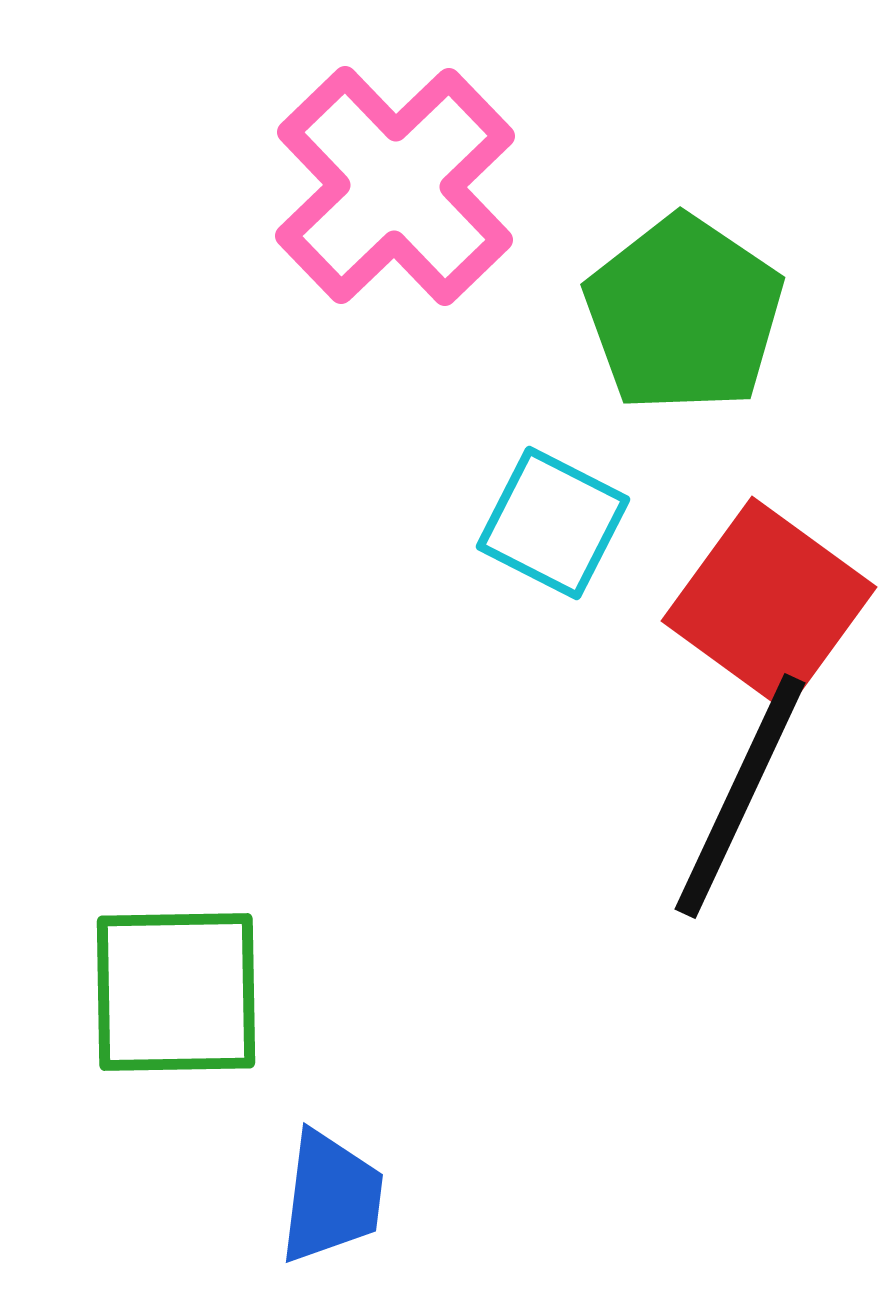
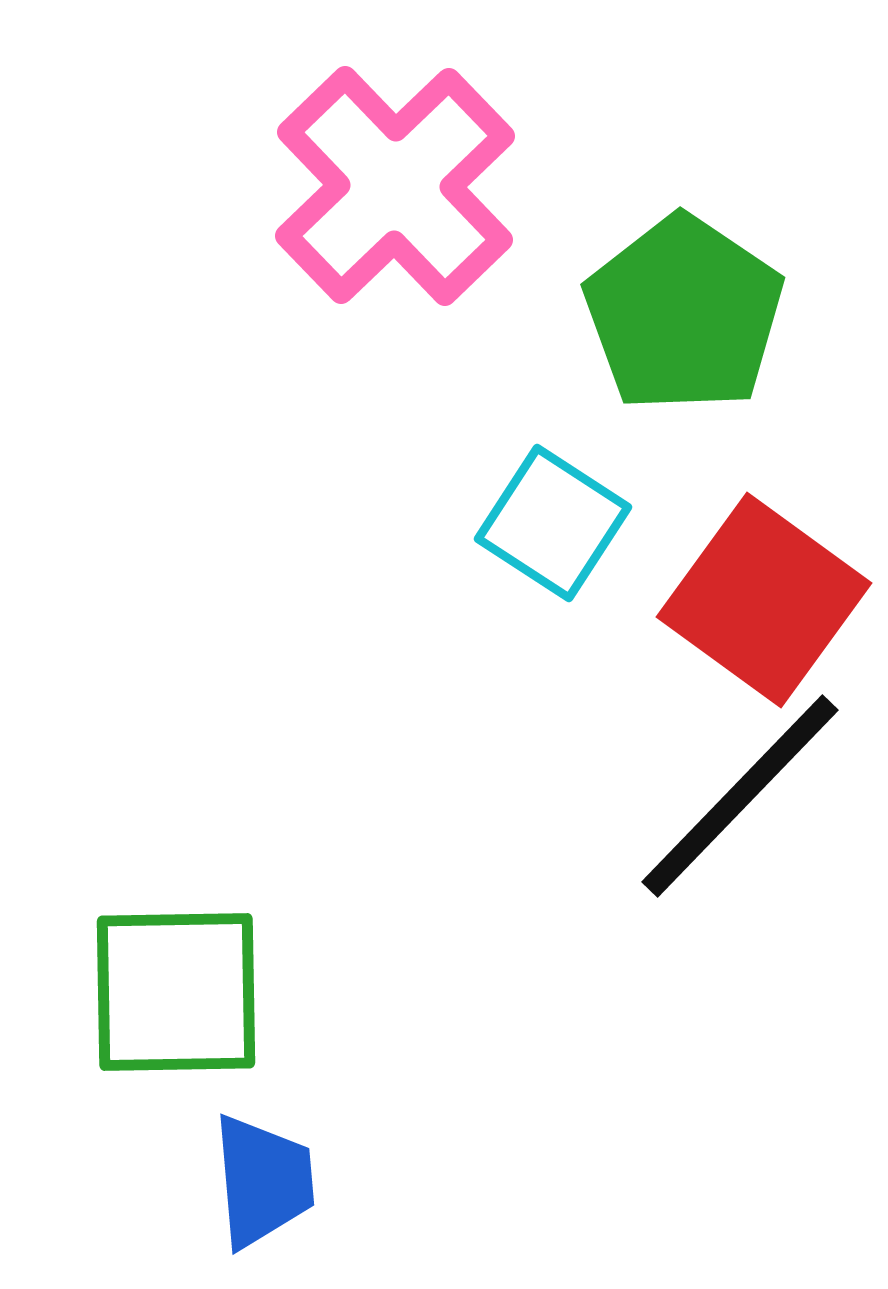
cyan square: rotated 6 degrees clockwise
red square: moved 5 px left, 4 px up
black line: rotated 19 degrees clockwise
blue trapezoid: moved 68 px left, 16 px up; rotated 12 degrees counterclockwise
